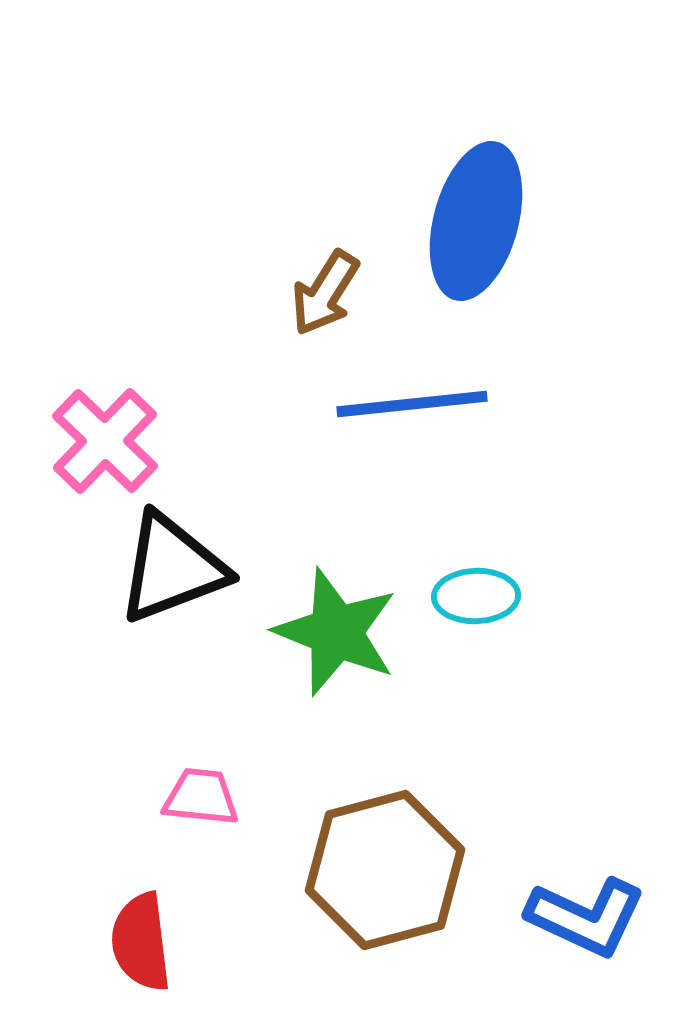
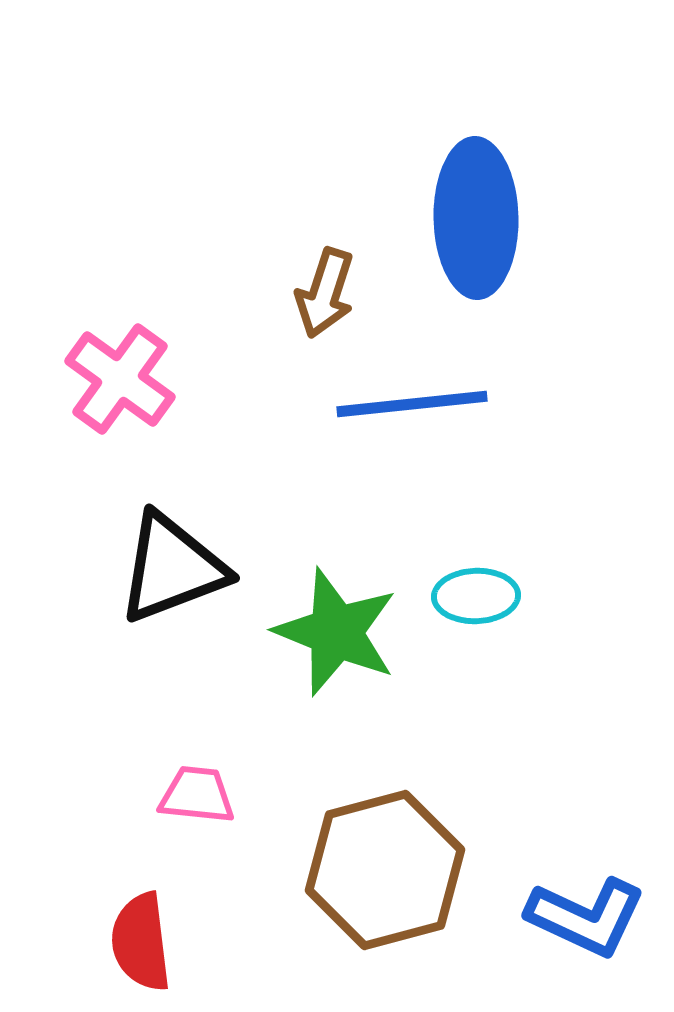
blue ellipse: moved 3 px up; rotated 16 degrees counterclockwise
brown arrow: rotated 14 degrees counterclockwise
pink cross: moved 15 px right, 62 px up; rotated 8 degrees counterclockwise
pink trapezoid: moved 4 px left, 2 px up
